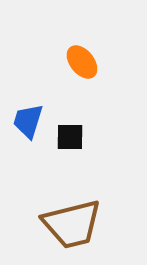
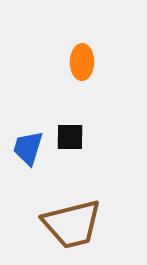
orange ellipse: rotated 40 degrees clockwise
blue trapezoid: moved 27 px down
